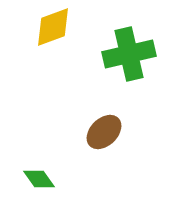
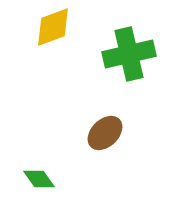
brown ellipse: moved 1 px right, 1 px down
